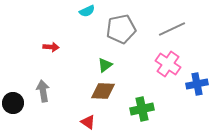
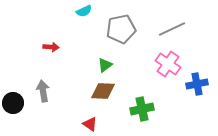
cyan semicircle: moved 3 px left
red triangle: moved 2 px right, 2 px down
